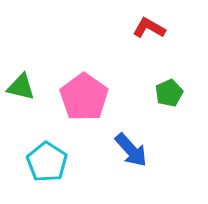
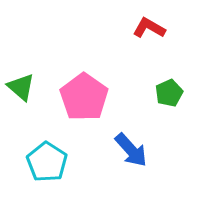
green triangle: rotated 28 degrees clockwise
